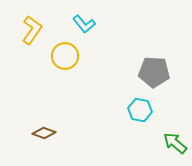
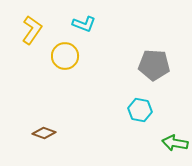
cyan L-shape: rotated 30 degrees counterclockwise
gray pentagon: moved 7 px up
green arrow: rotated 30 degrees counterclockwise
